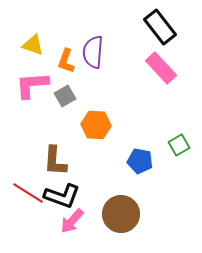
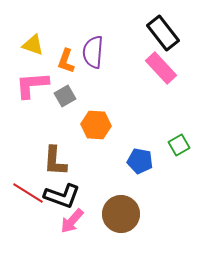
black rectangle: moved 3 px right, 6 px down
